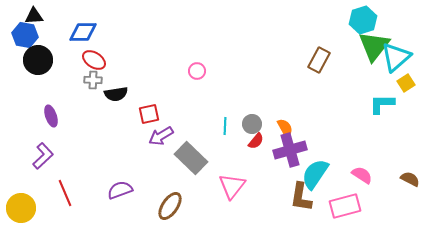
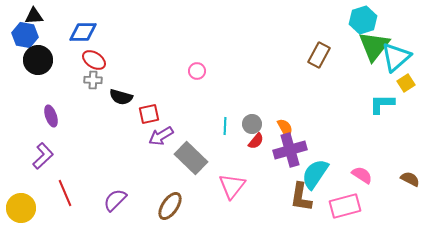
brown rectangle: moved 5 px up
black semicircle: moved 5 px right, 3 px down; rotated 25 degrees clockwise
purple semicircle: moved 5 px left, 10 px down; rotated 25 degrees counterclockwise
